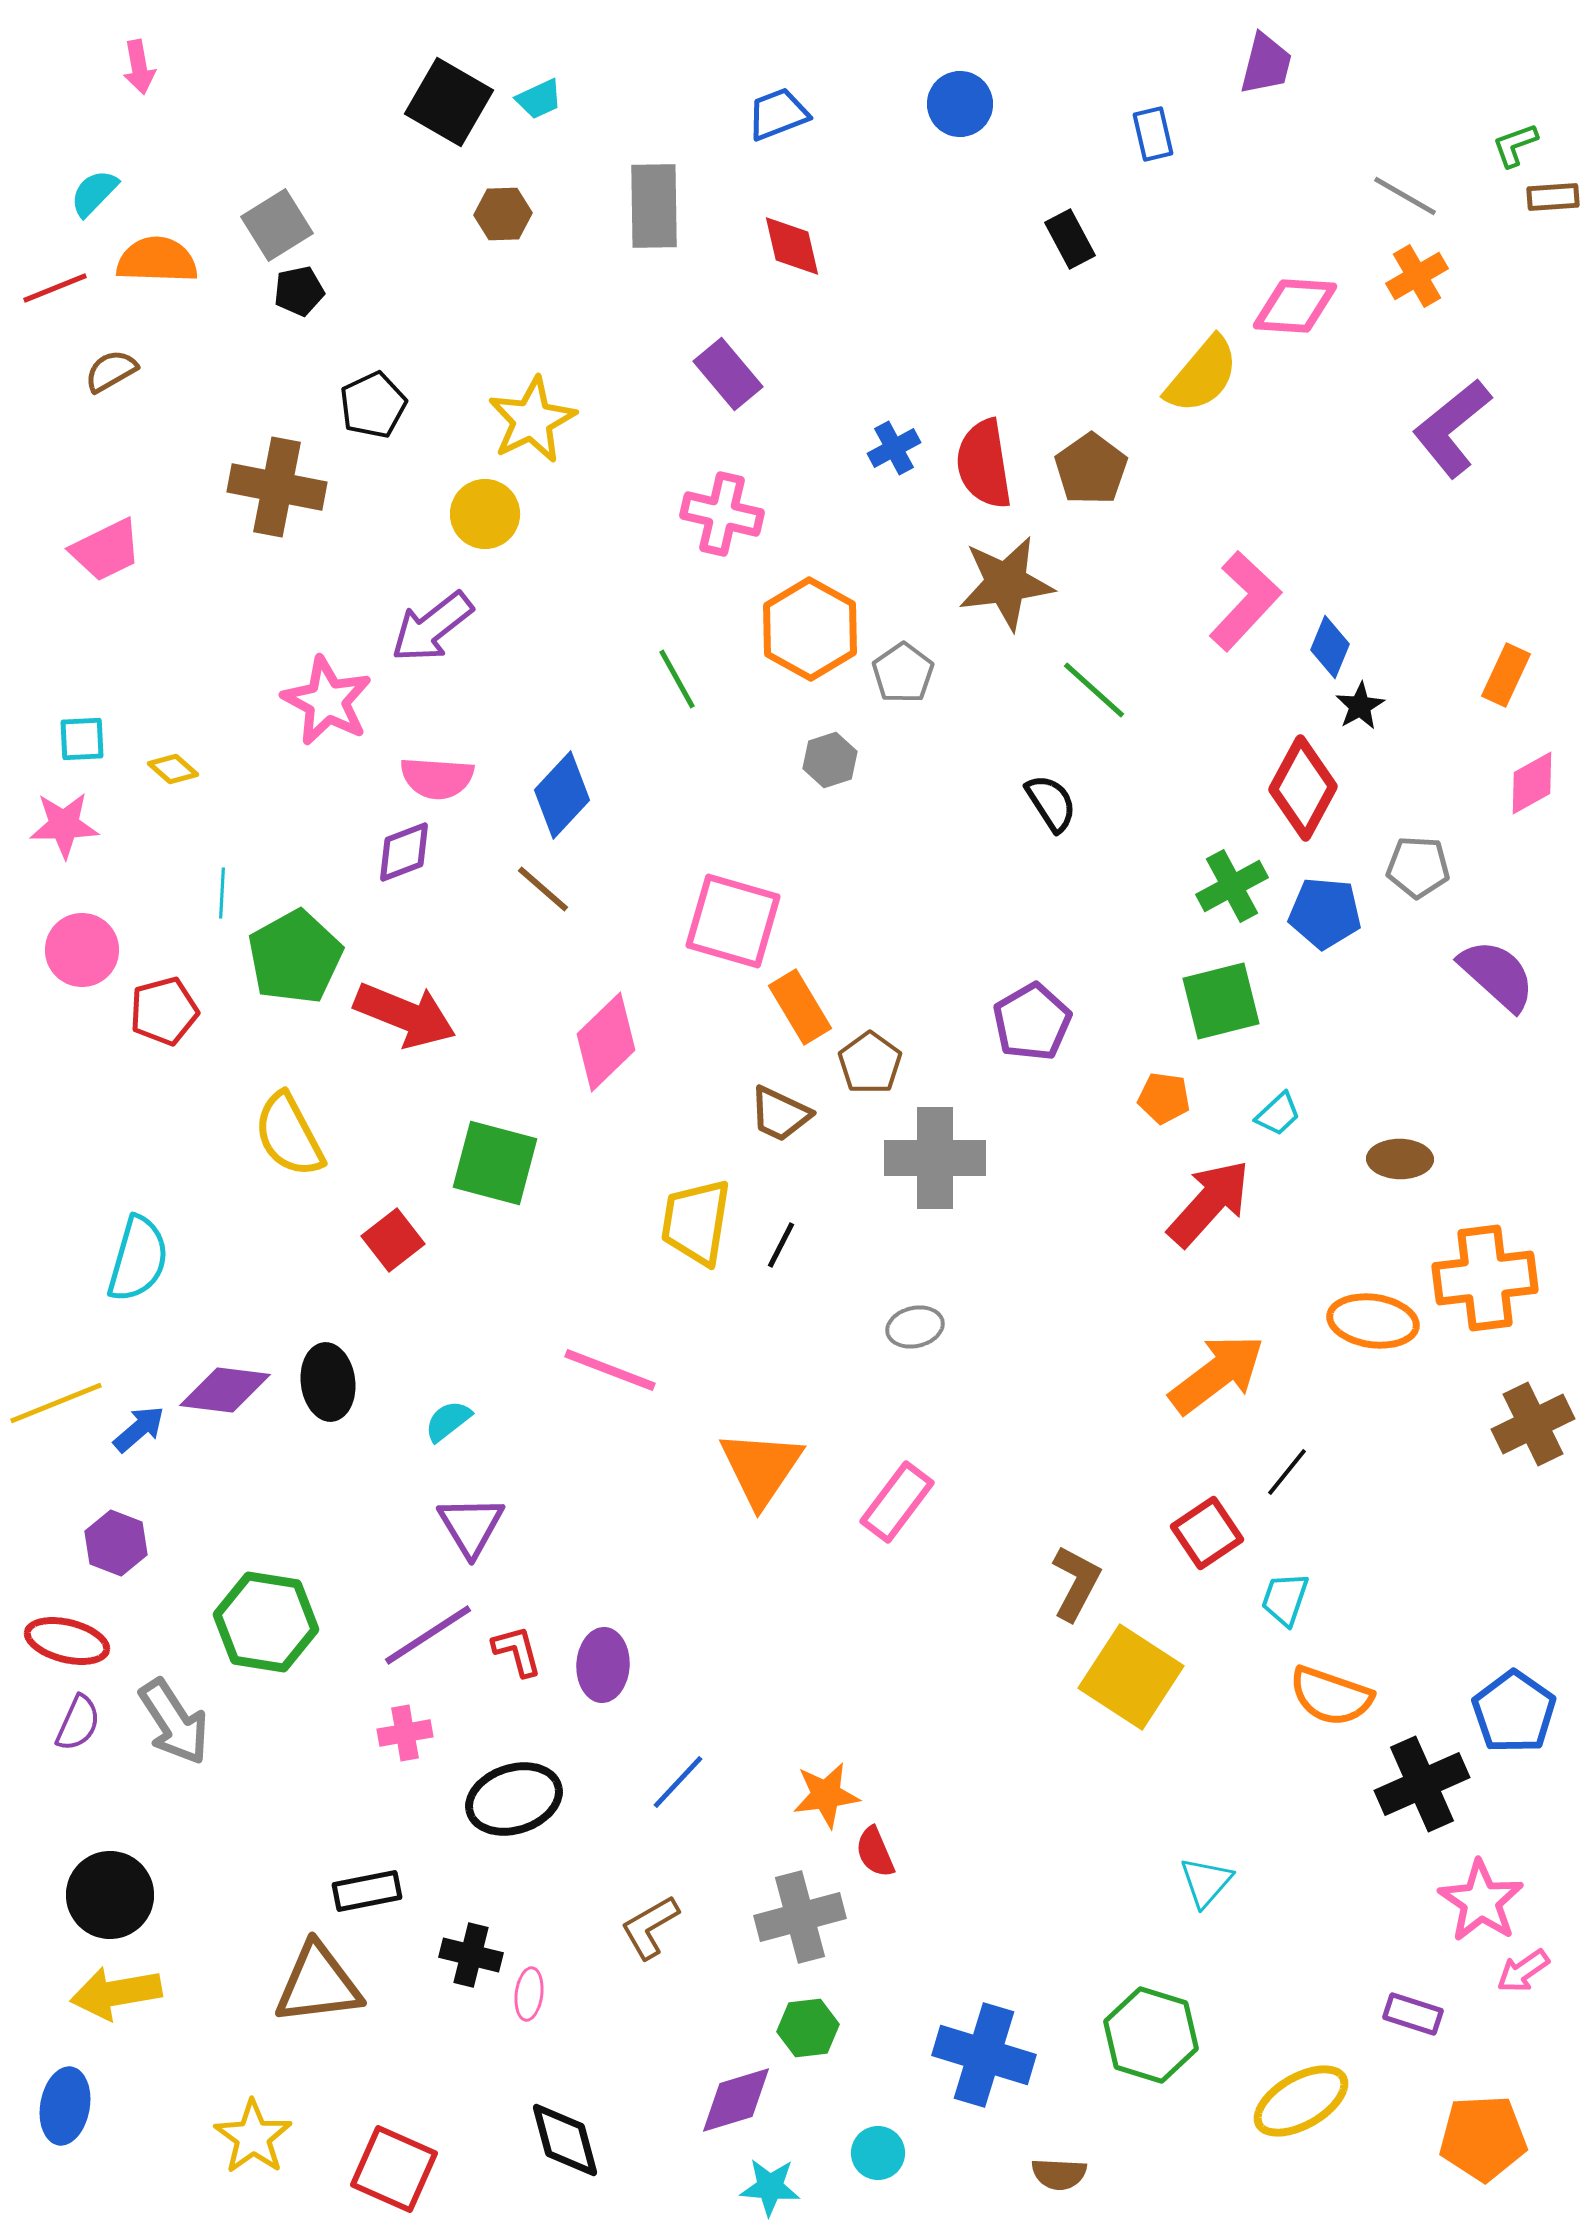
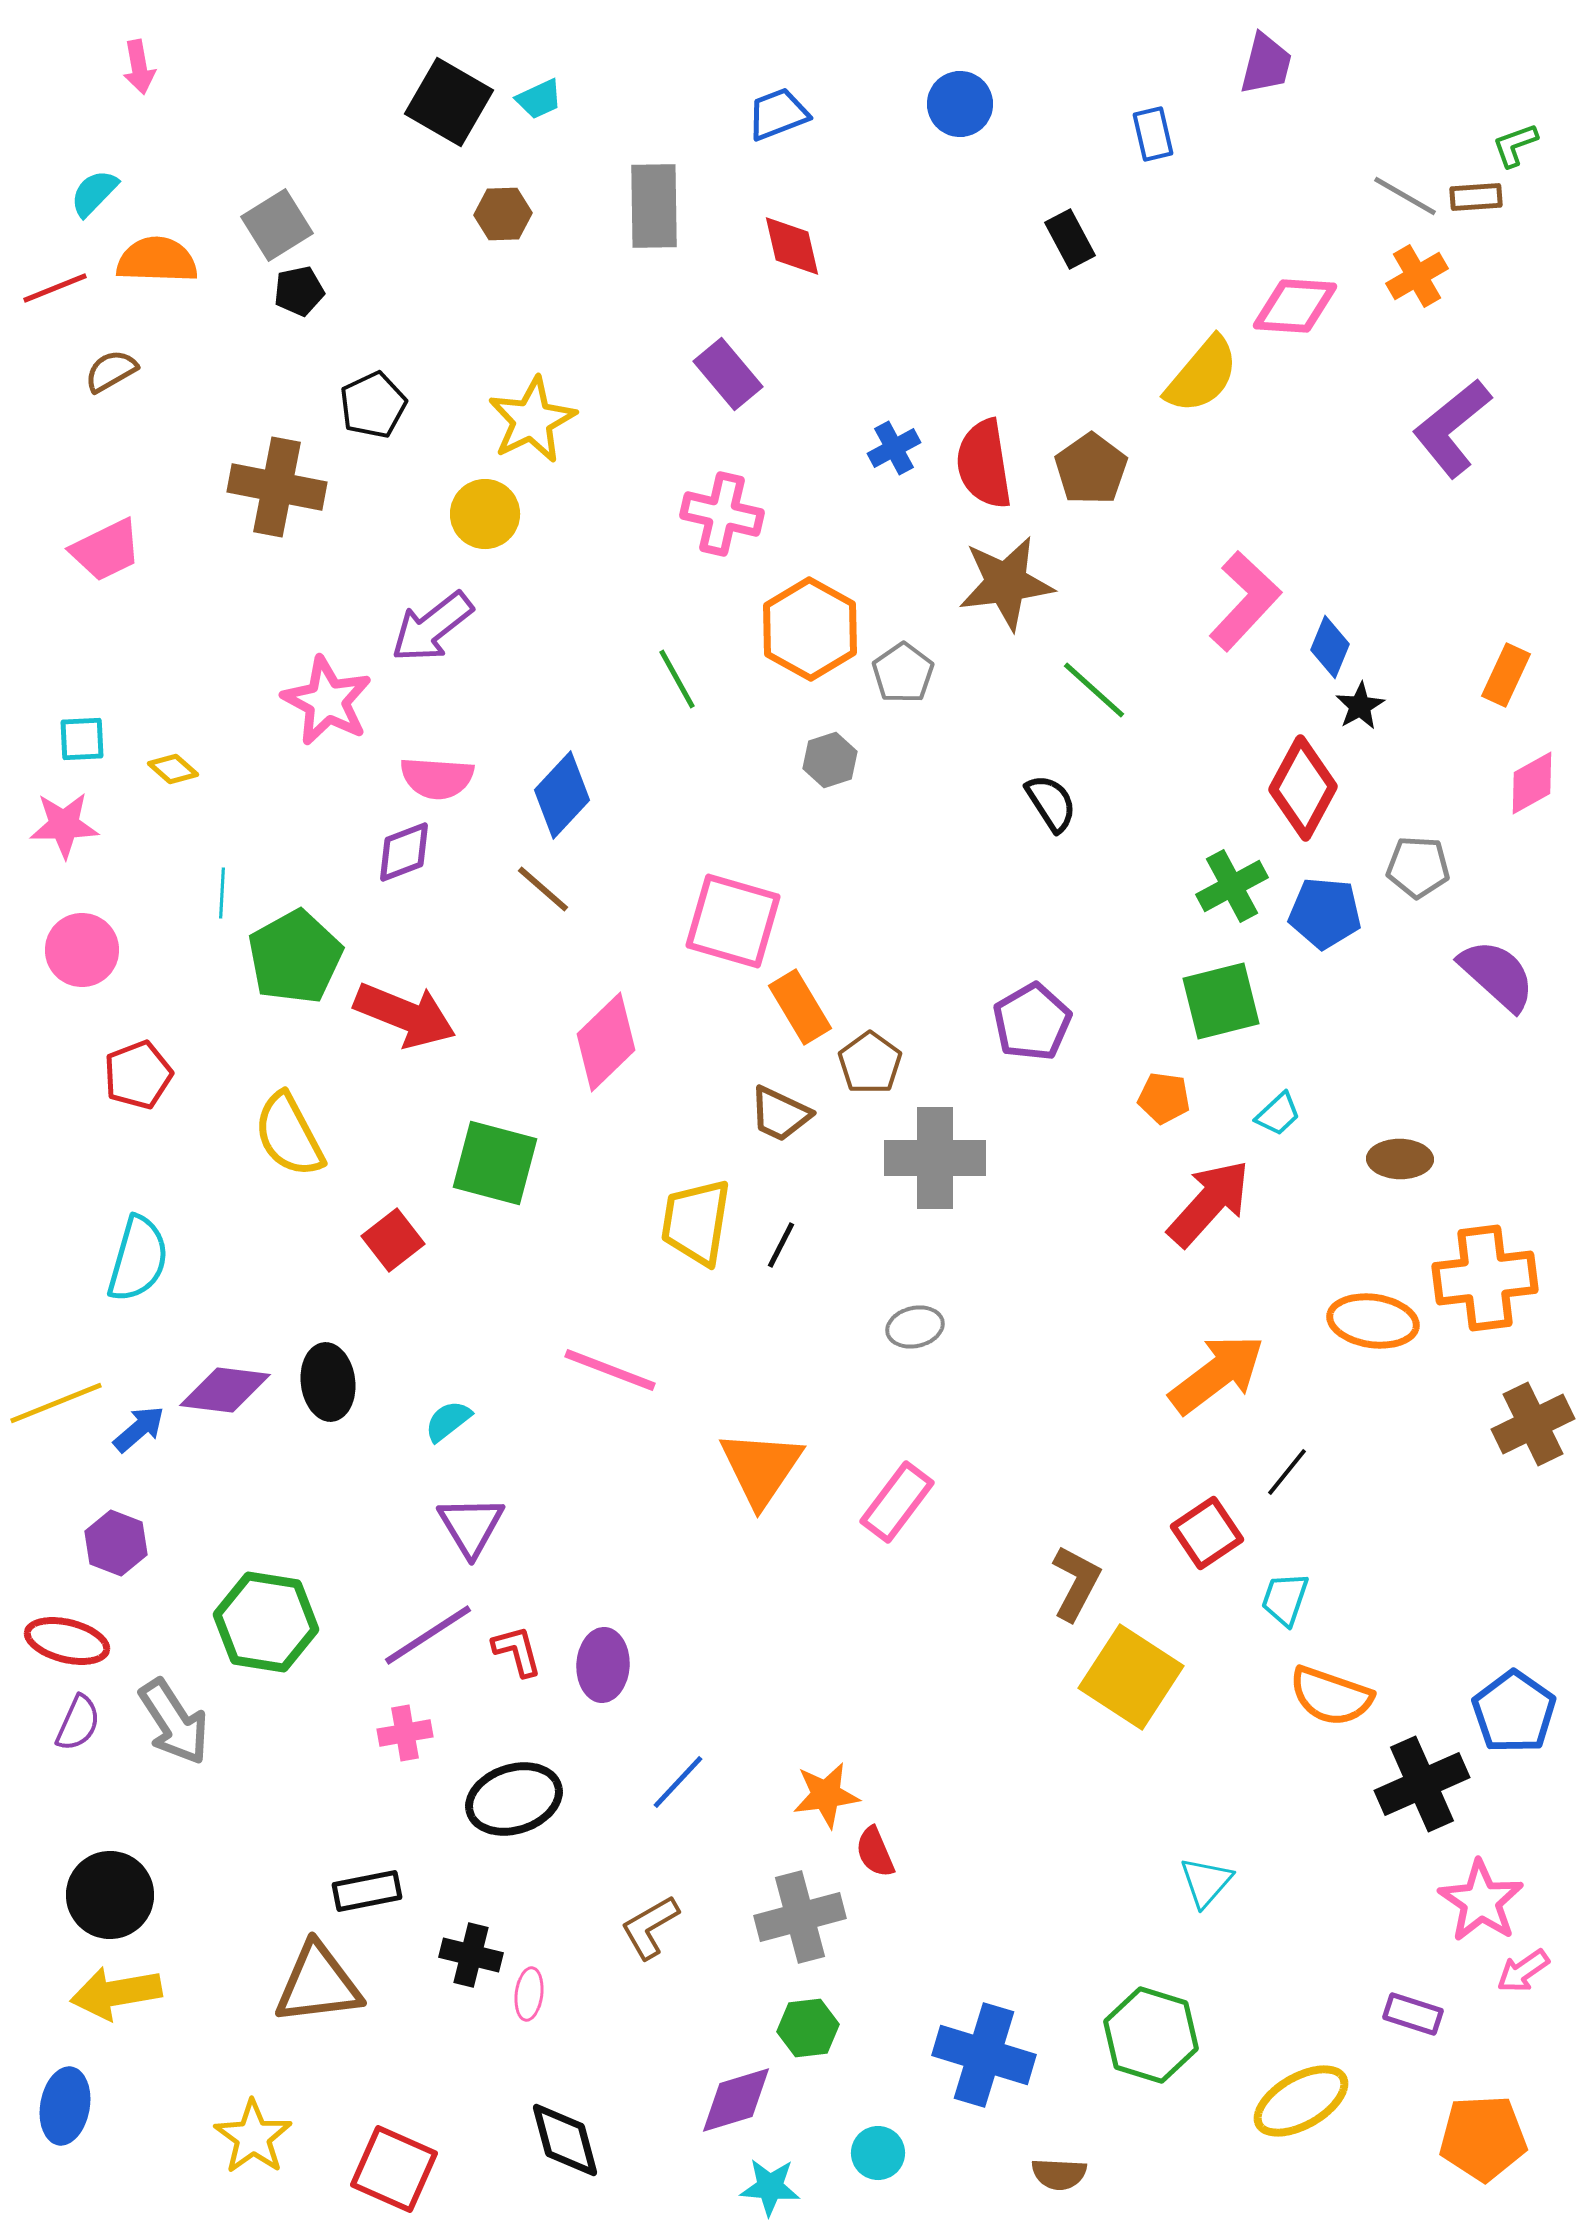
brown rectangle at (1553, 197): moved 77 px left
red pentagon at (164, 1011): moved 26 px left, 64 px down; rotated 6 degrees counterclockwise
